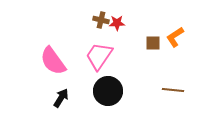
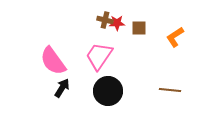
brown cross: moved 4 px right
brown square: moved 14 px left, 15 px up
brown line: moved 3 px left
black arrow: moved 1 px right, 10 px up
